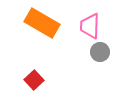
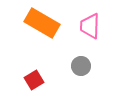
gray circle: moved 19 px left, 14 px down
red square: rotated 12 degrees clockwise
